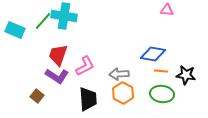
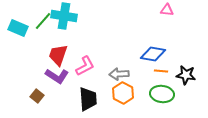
cyan rectangle: moved 3 px right, 2 px up
